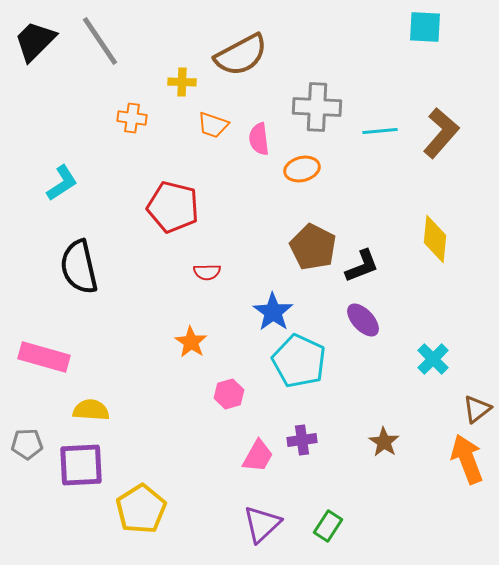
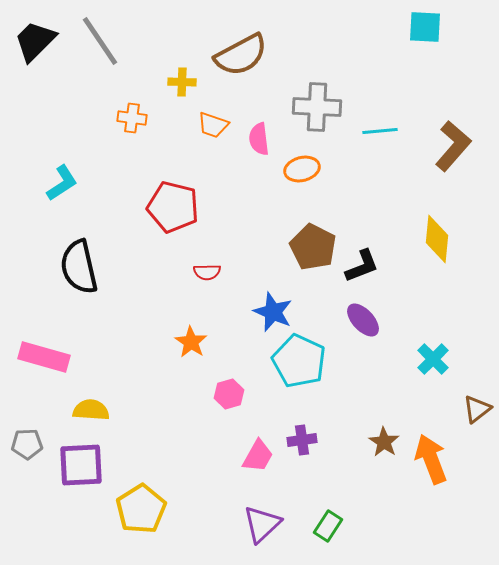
brown L-shape: moved 12 px right, 13 px down
yellow diamond: moved 2 px right
blue star: rotated 12 degrees counterclockwise
orange arrow: moved 36 px left
